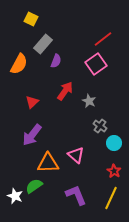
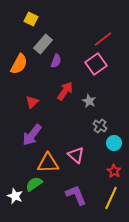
green semicircle: moved 2 px up
